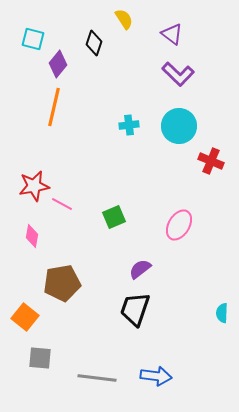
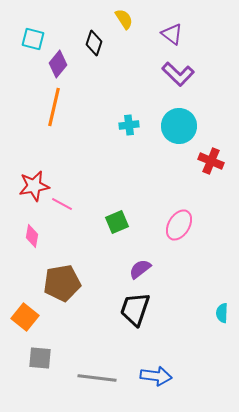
green square: moved 3 px right, 5 px down
